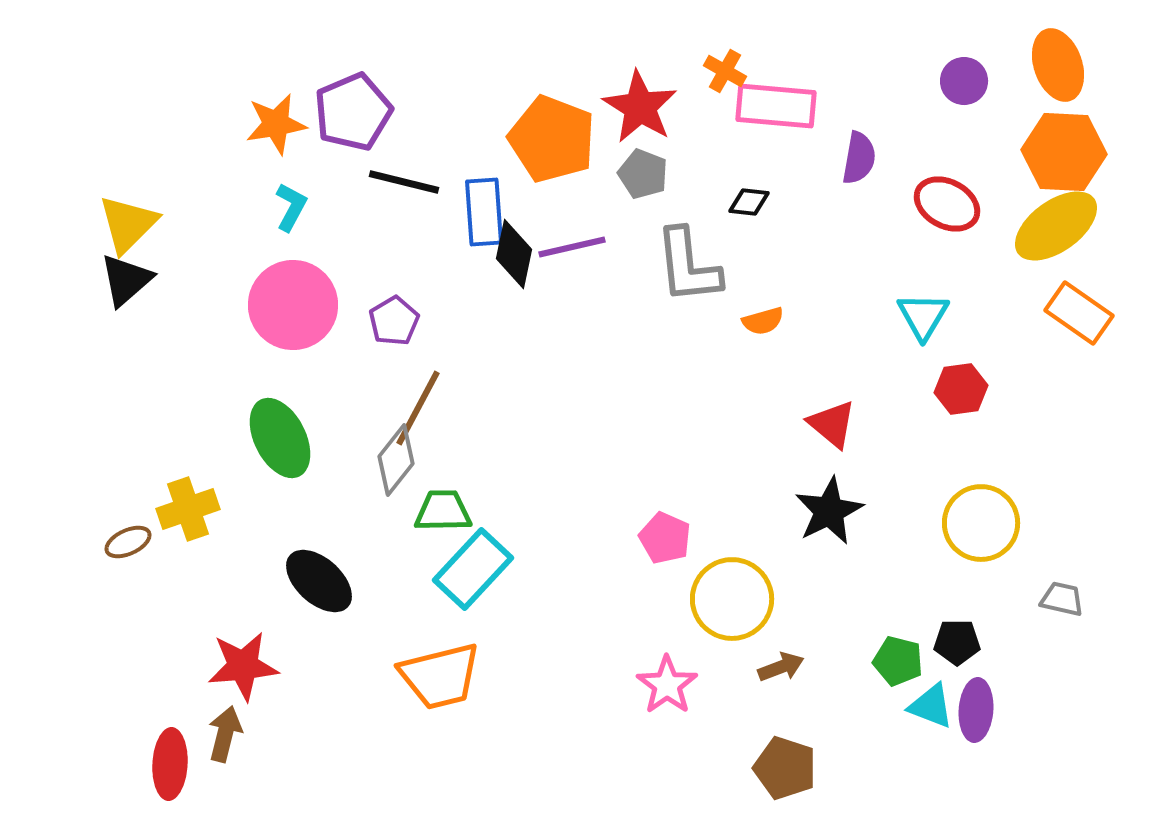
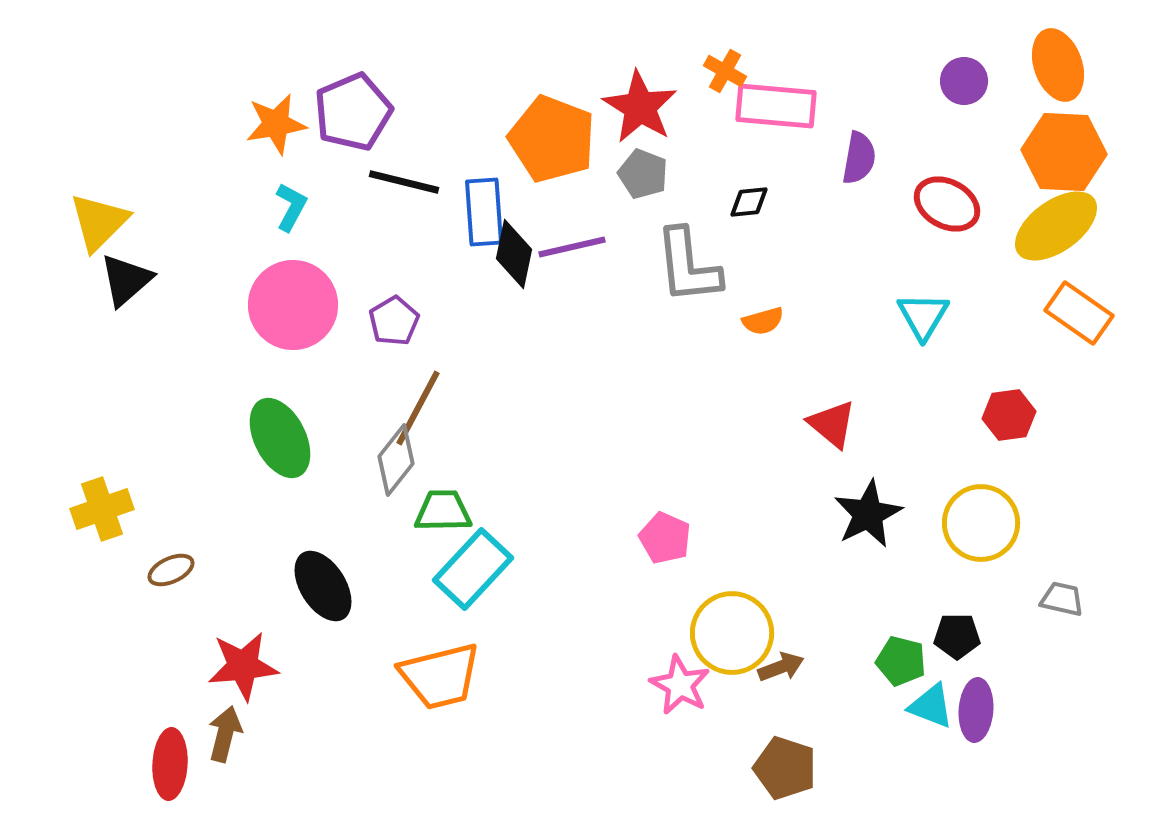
black diamond at (749, 202): rotated 12 degrees counterclockwise
yellow triangle at (128, 224): moved 29 px left, 2 px up
red hexagon at (961, 389): moved 48 px right, 26 px down
yellow cross at (188, 509): moved 86 px left
black star at (829, 511): moved 39 px right, 3 px down
brown ellipse at (128, 542): moved 43 px right, 28 px down
black ellipse at (319, 581): moved 4 px right, 5 px down; rotated 16 degrees clockwise
yellow circle at (732, 599): moved 34 px down
black pentagon at (957, 642): moved 6 px up
green pentagon at (898, 661): moved 3 px right
pink star at (667, 685): moved 13 px right; rotated 8 degrees counterclockwise
